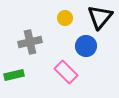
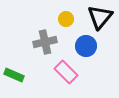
yellow circle: moved 1 px right, 1 px down
gray cross: moved 15 px right
green rectangle: rotated 36 degrees clockwise
